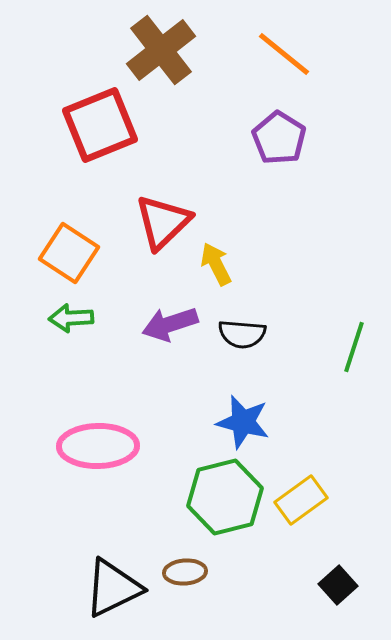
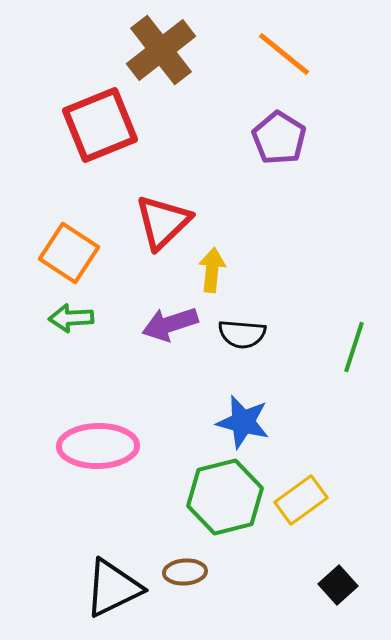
yellow arrow: moved 4 px left, 6 px down; rotated 33 degrees clockwise
